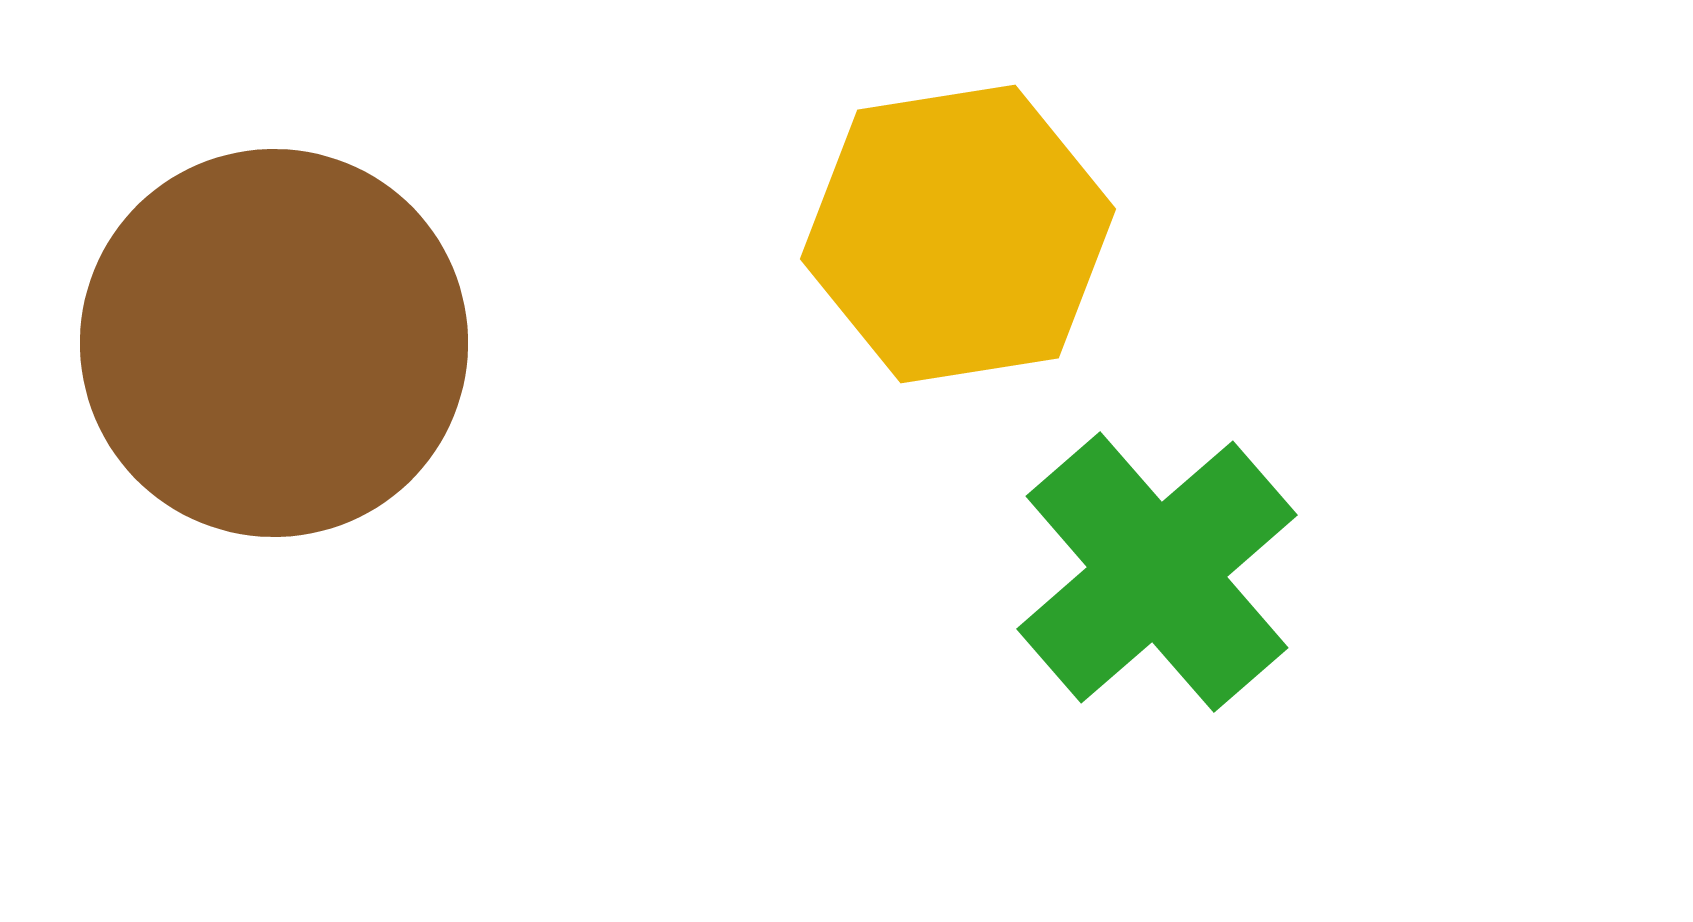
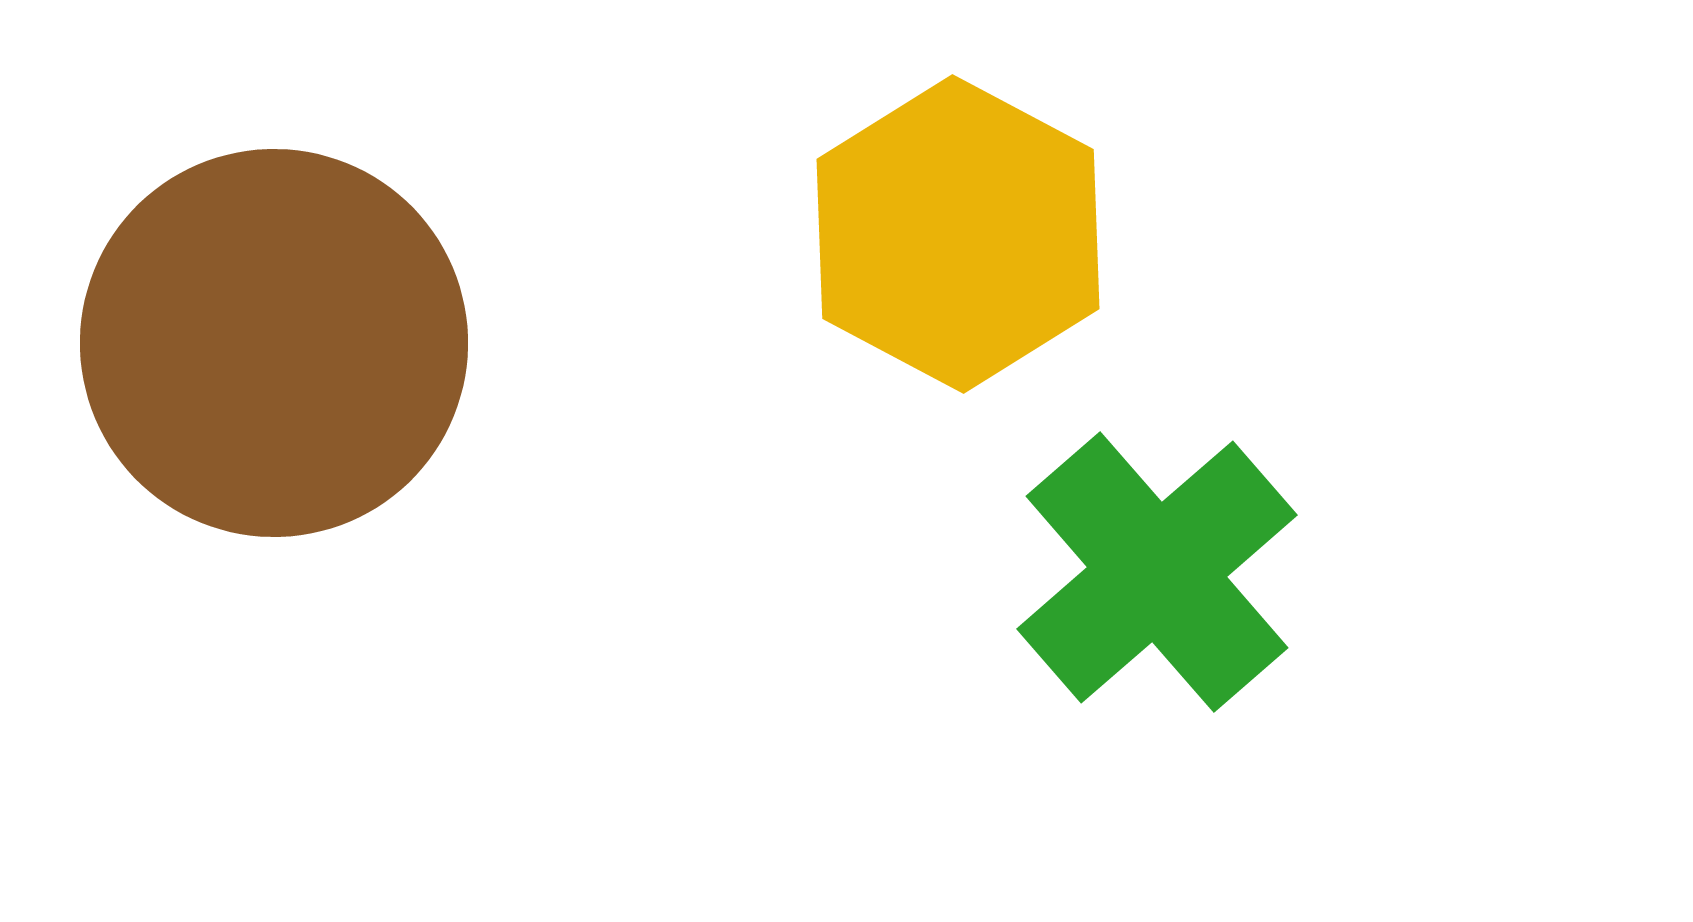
yellow hexagon: rotated 23 degrees counterclockwise
